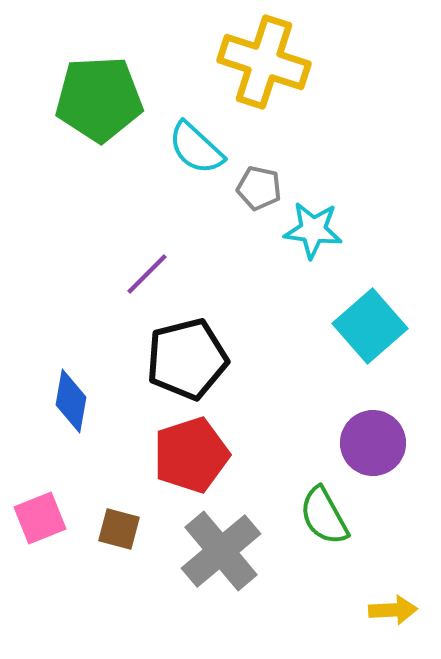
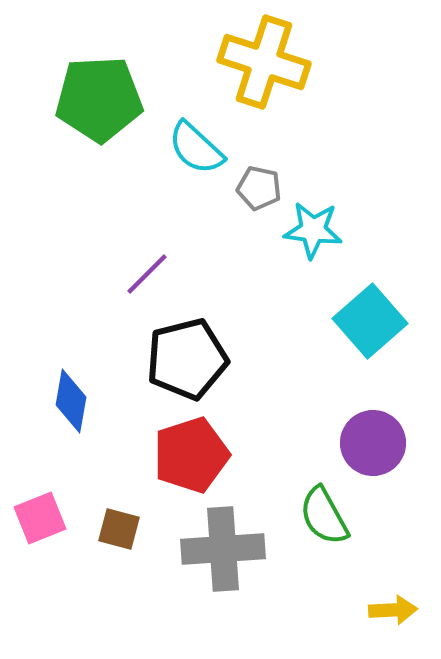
cyan square: moved 5 px up
gray cross: moved 2 px right, 2 px up; rotated 36 degrees clockwise
